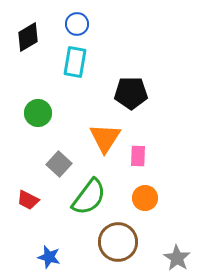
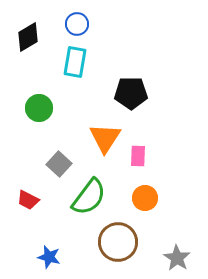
green circle: moved 1 px right, 5 px up
